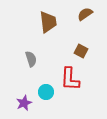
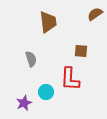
brown semicircle: moved 10 px right
brown square: rotated 24 degrees counterclockwise
